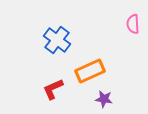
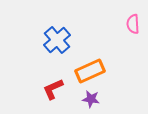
blue cross: rotated 12 degrees clockwise
purple star: moved 13 px left
